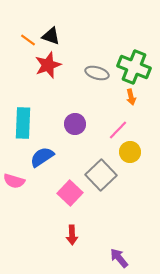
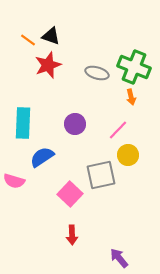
yellow circle: moved 2 px left, 3 px down
gray square: rotated 32 degrees clockwise
pink square: moved 1 px down
